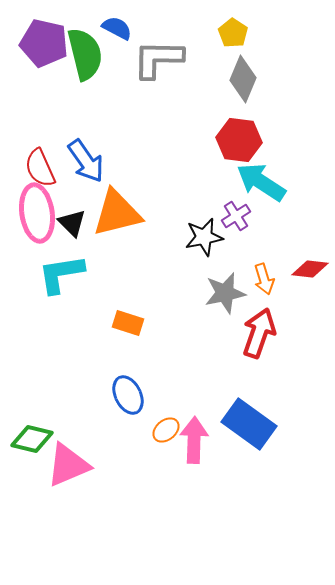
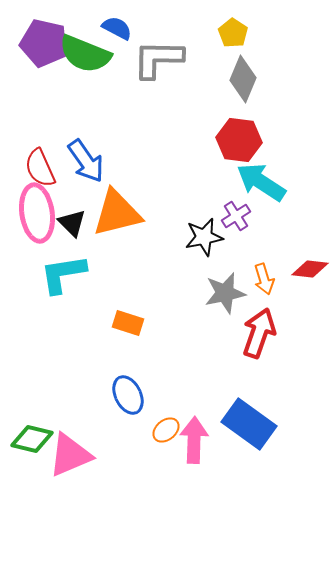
green semicircle: rotated 126 degrees clockwise
cyan L-shape: moved 2 px right
pink triangle: moved 2 px right, 10 px up
